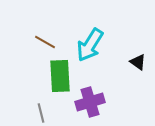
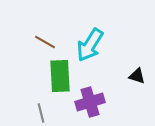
black triangle: moved 1 px left, 14 px down; rotated 18 degrees counterclockwise
